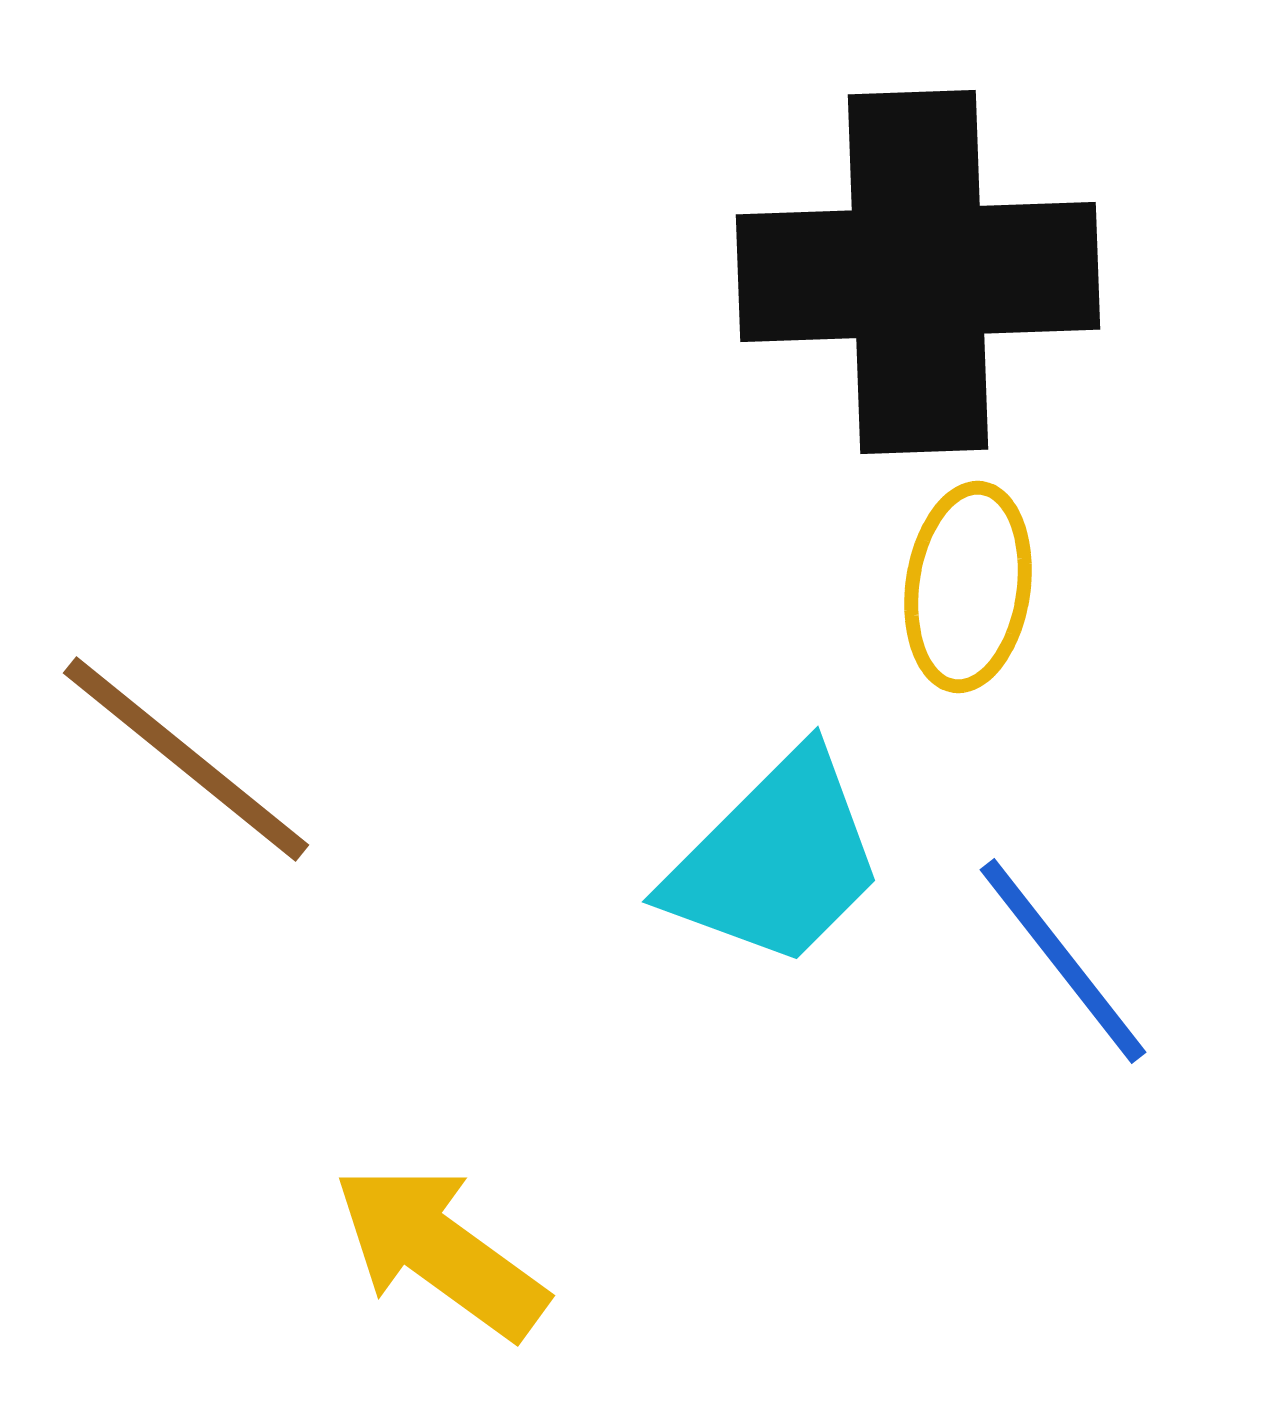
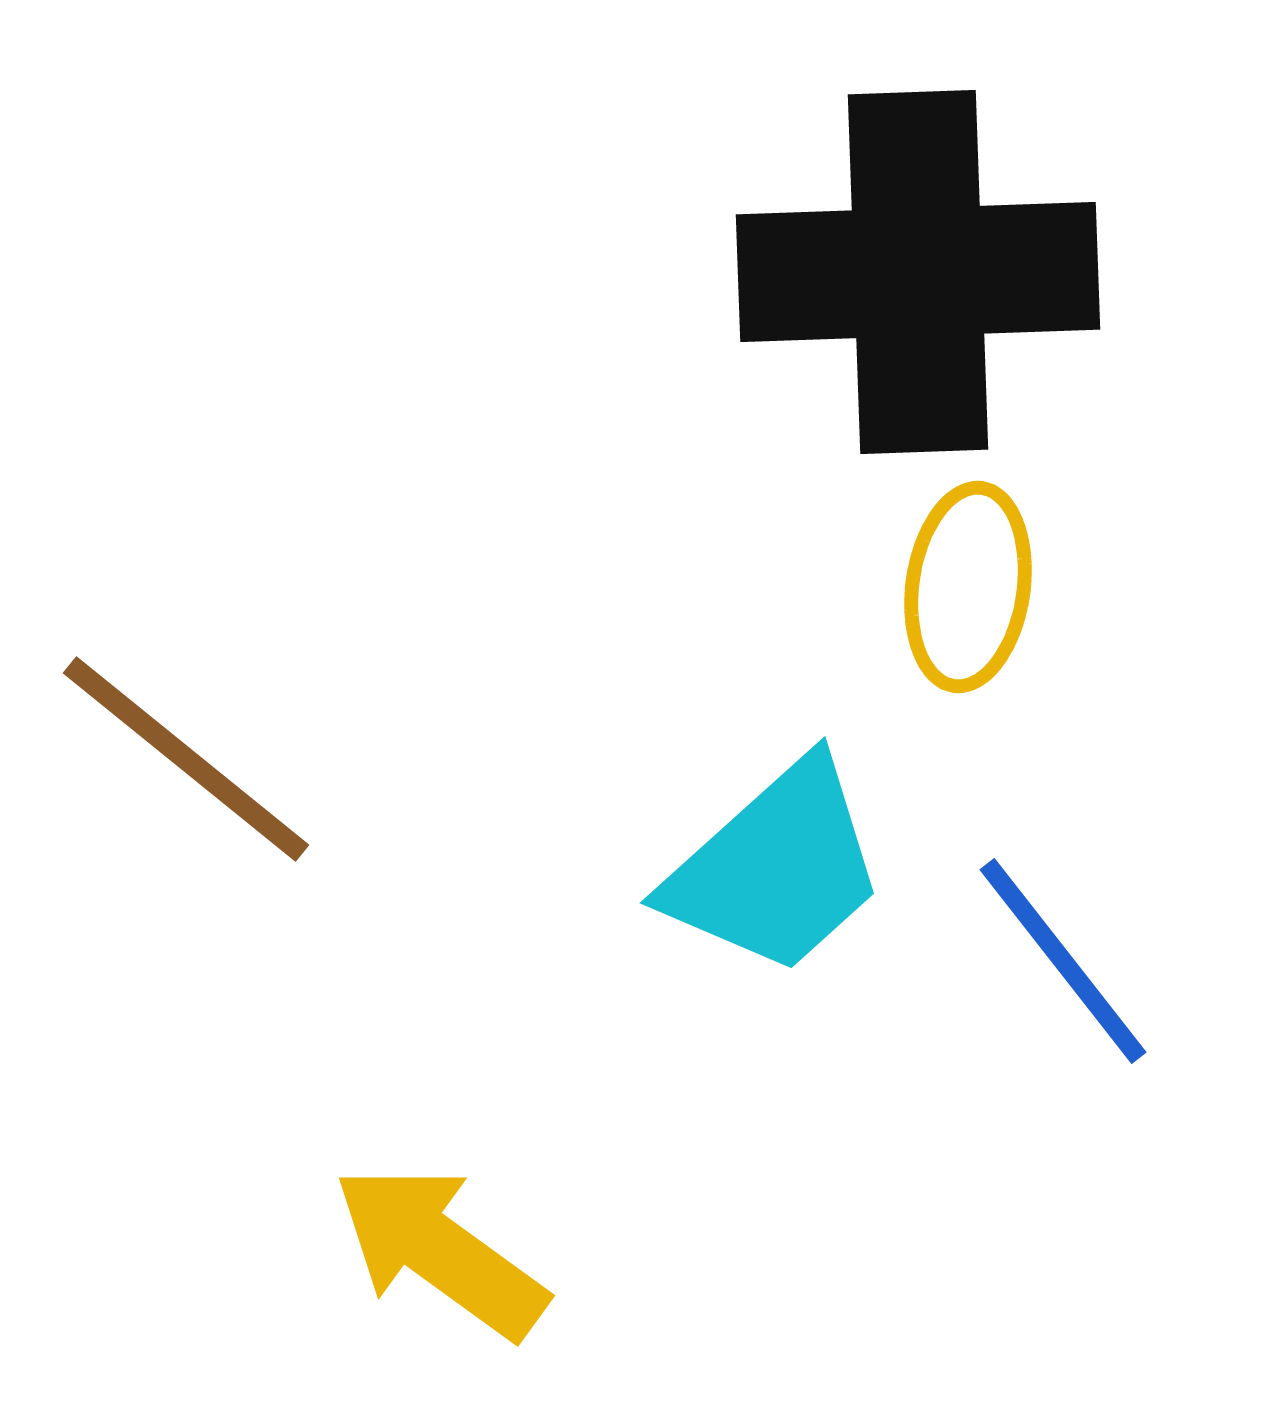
cyan trapezoid: moved 8 px down; rotated 3 degrees clockwise
